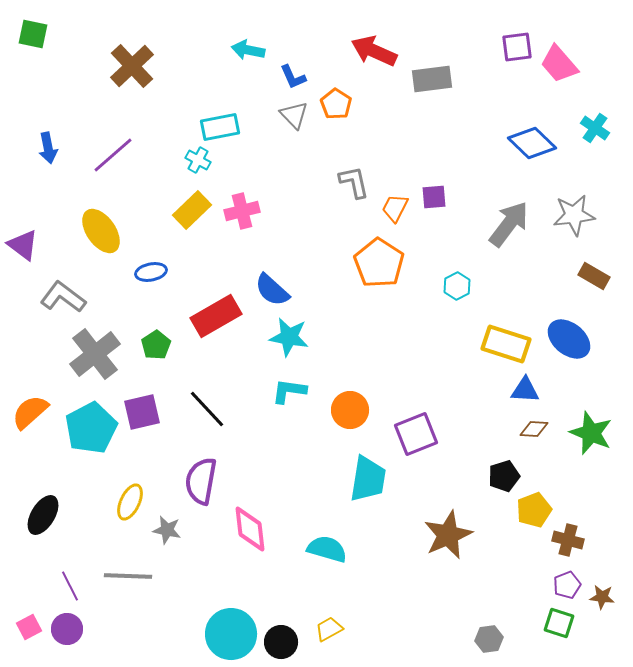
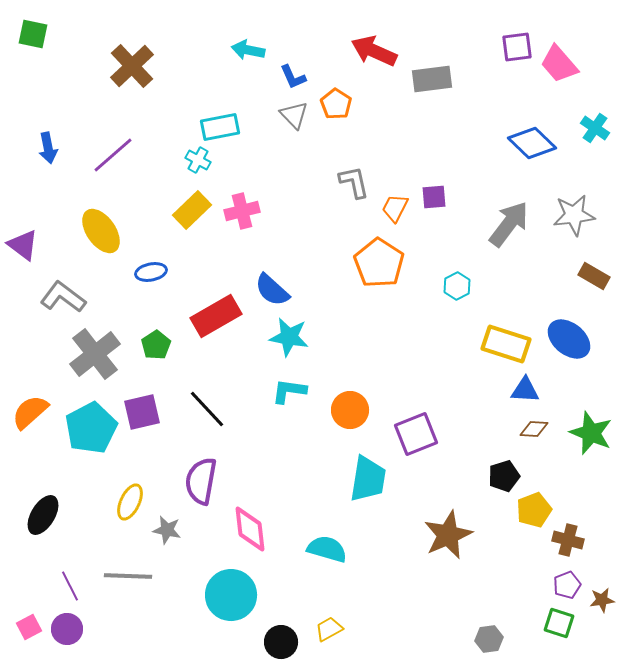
brown star at (602, 597): moved 3 px down; rotated 15 degrees counterclockwise
cyan circle at (231, 634): moved 39 px up
